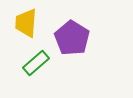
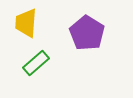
purple pentagon: moved 15 px right, 5 px up
